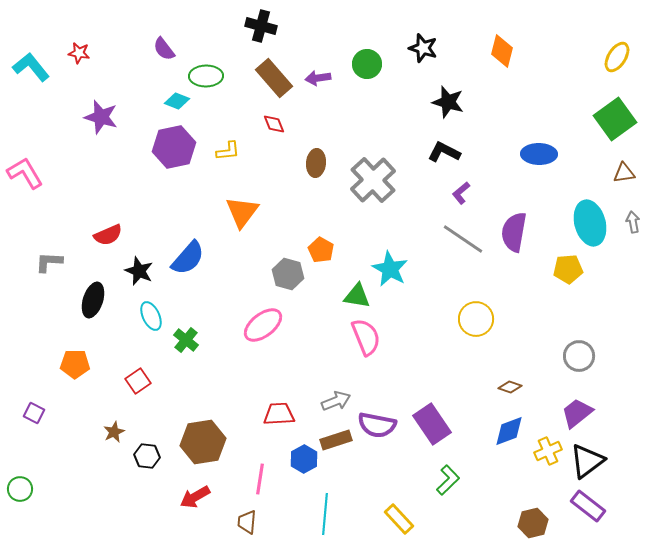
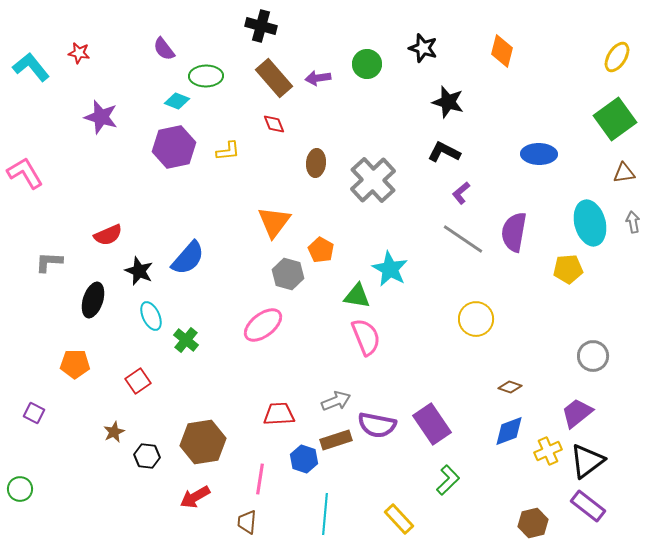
orange triangle at (242, 212): moved 32 px right, 10 px down
gray circle at (579, 356): moved 14 px right
blue hexagon at (304, 459): rotated 12 degrees counterclockwise
